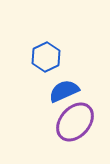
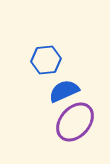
blue hexagon: moved 3 px down; rotated 20 degrees clockwise
